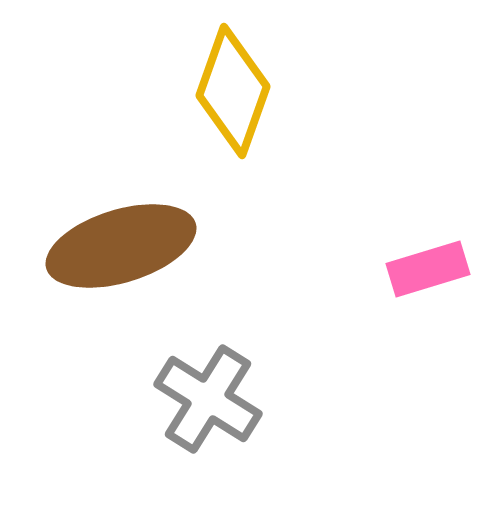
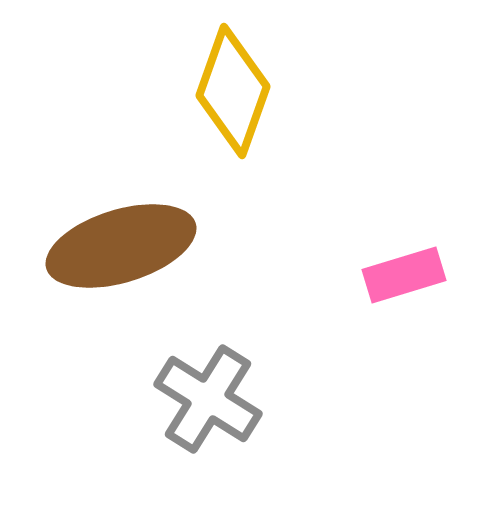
pink rectangle: moved 24 px left, 6 px down
